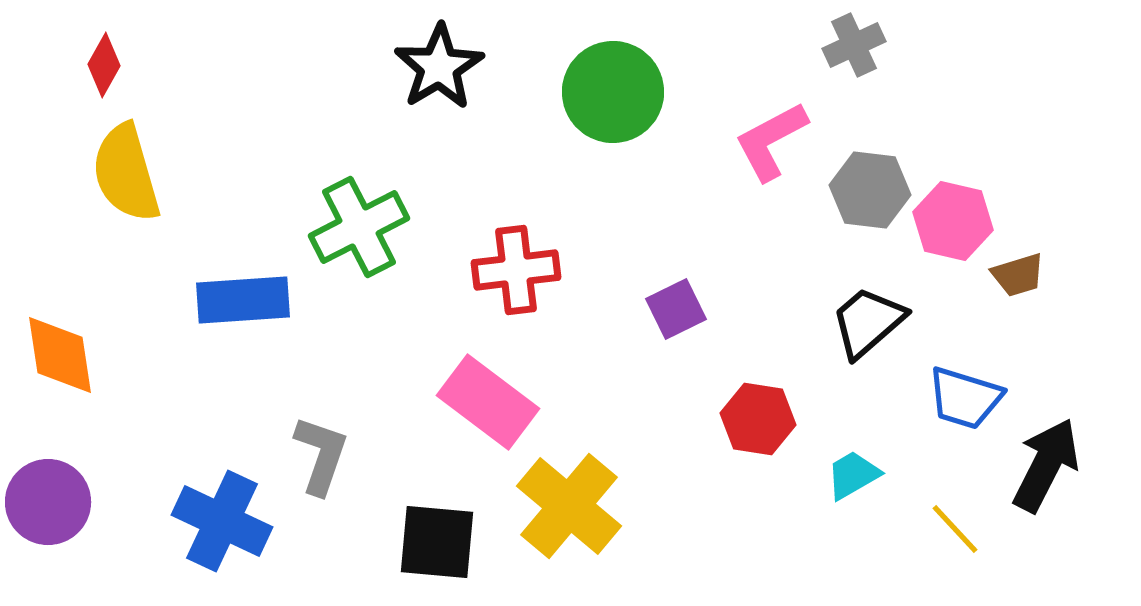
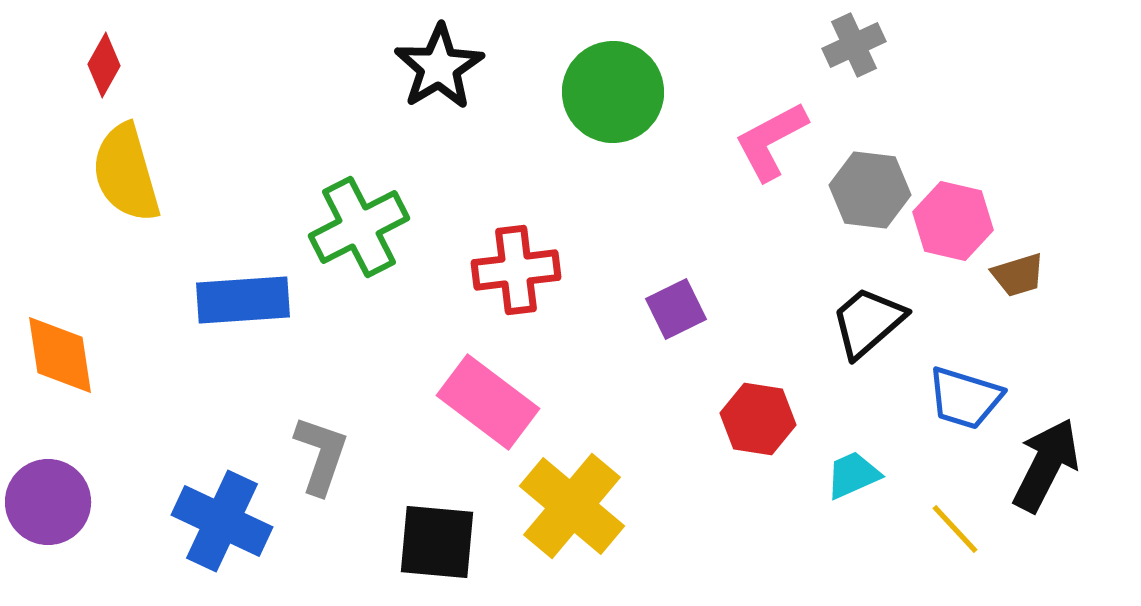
cyan trapezoid: rotated 6 degrees clockwise
yellow cross: moved 3 px right
